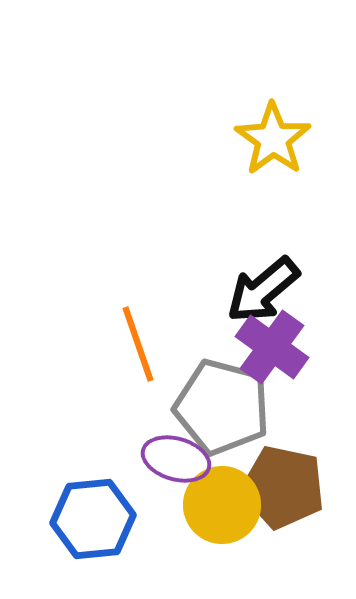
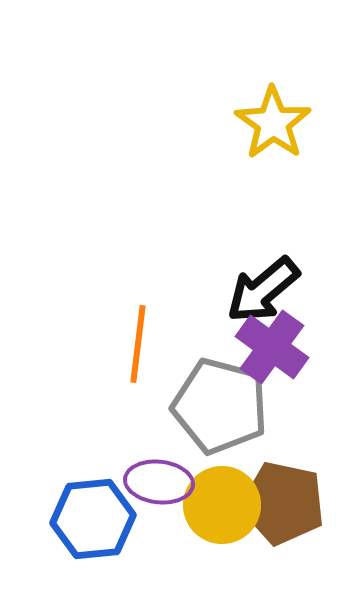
yellow star: moved 16 px up
orange line: rotated 26 degrees clockwise
gray pentagon: moved 2 px left, 1 px up
purple ellipse: moved 17 px left, 23 px down; rotated 10 degrees counterclockwise
brown pentagon: moved 16 px down
